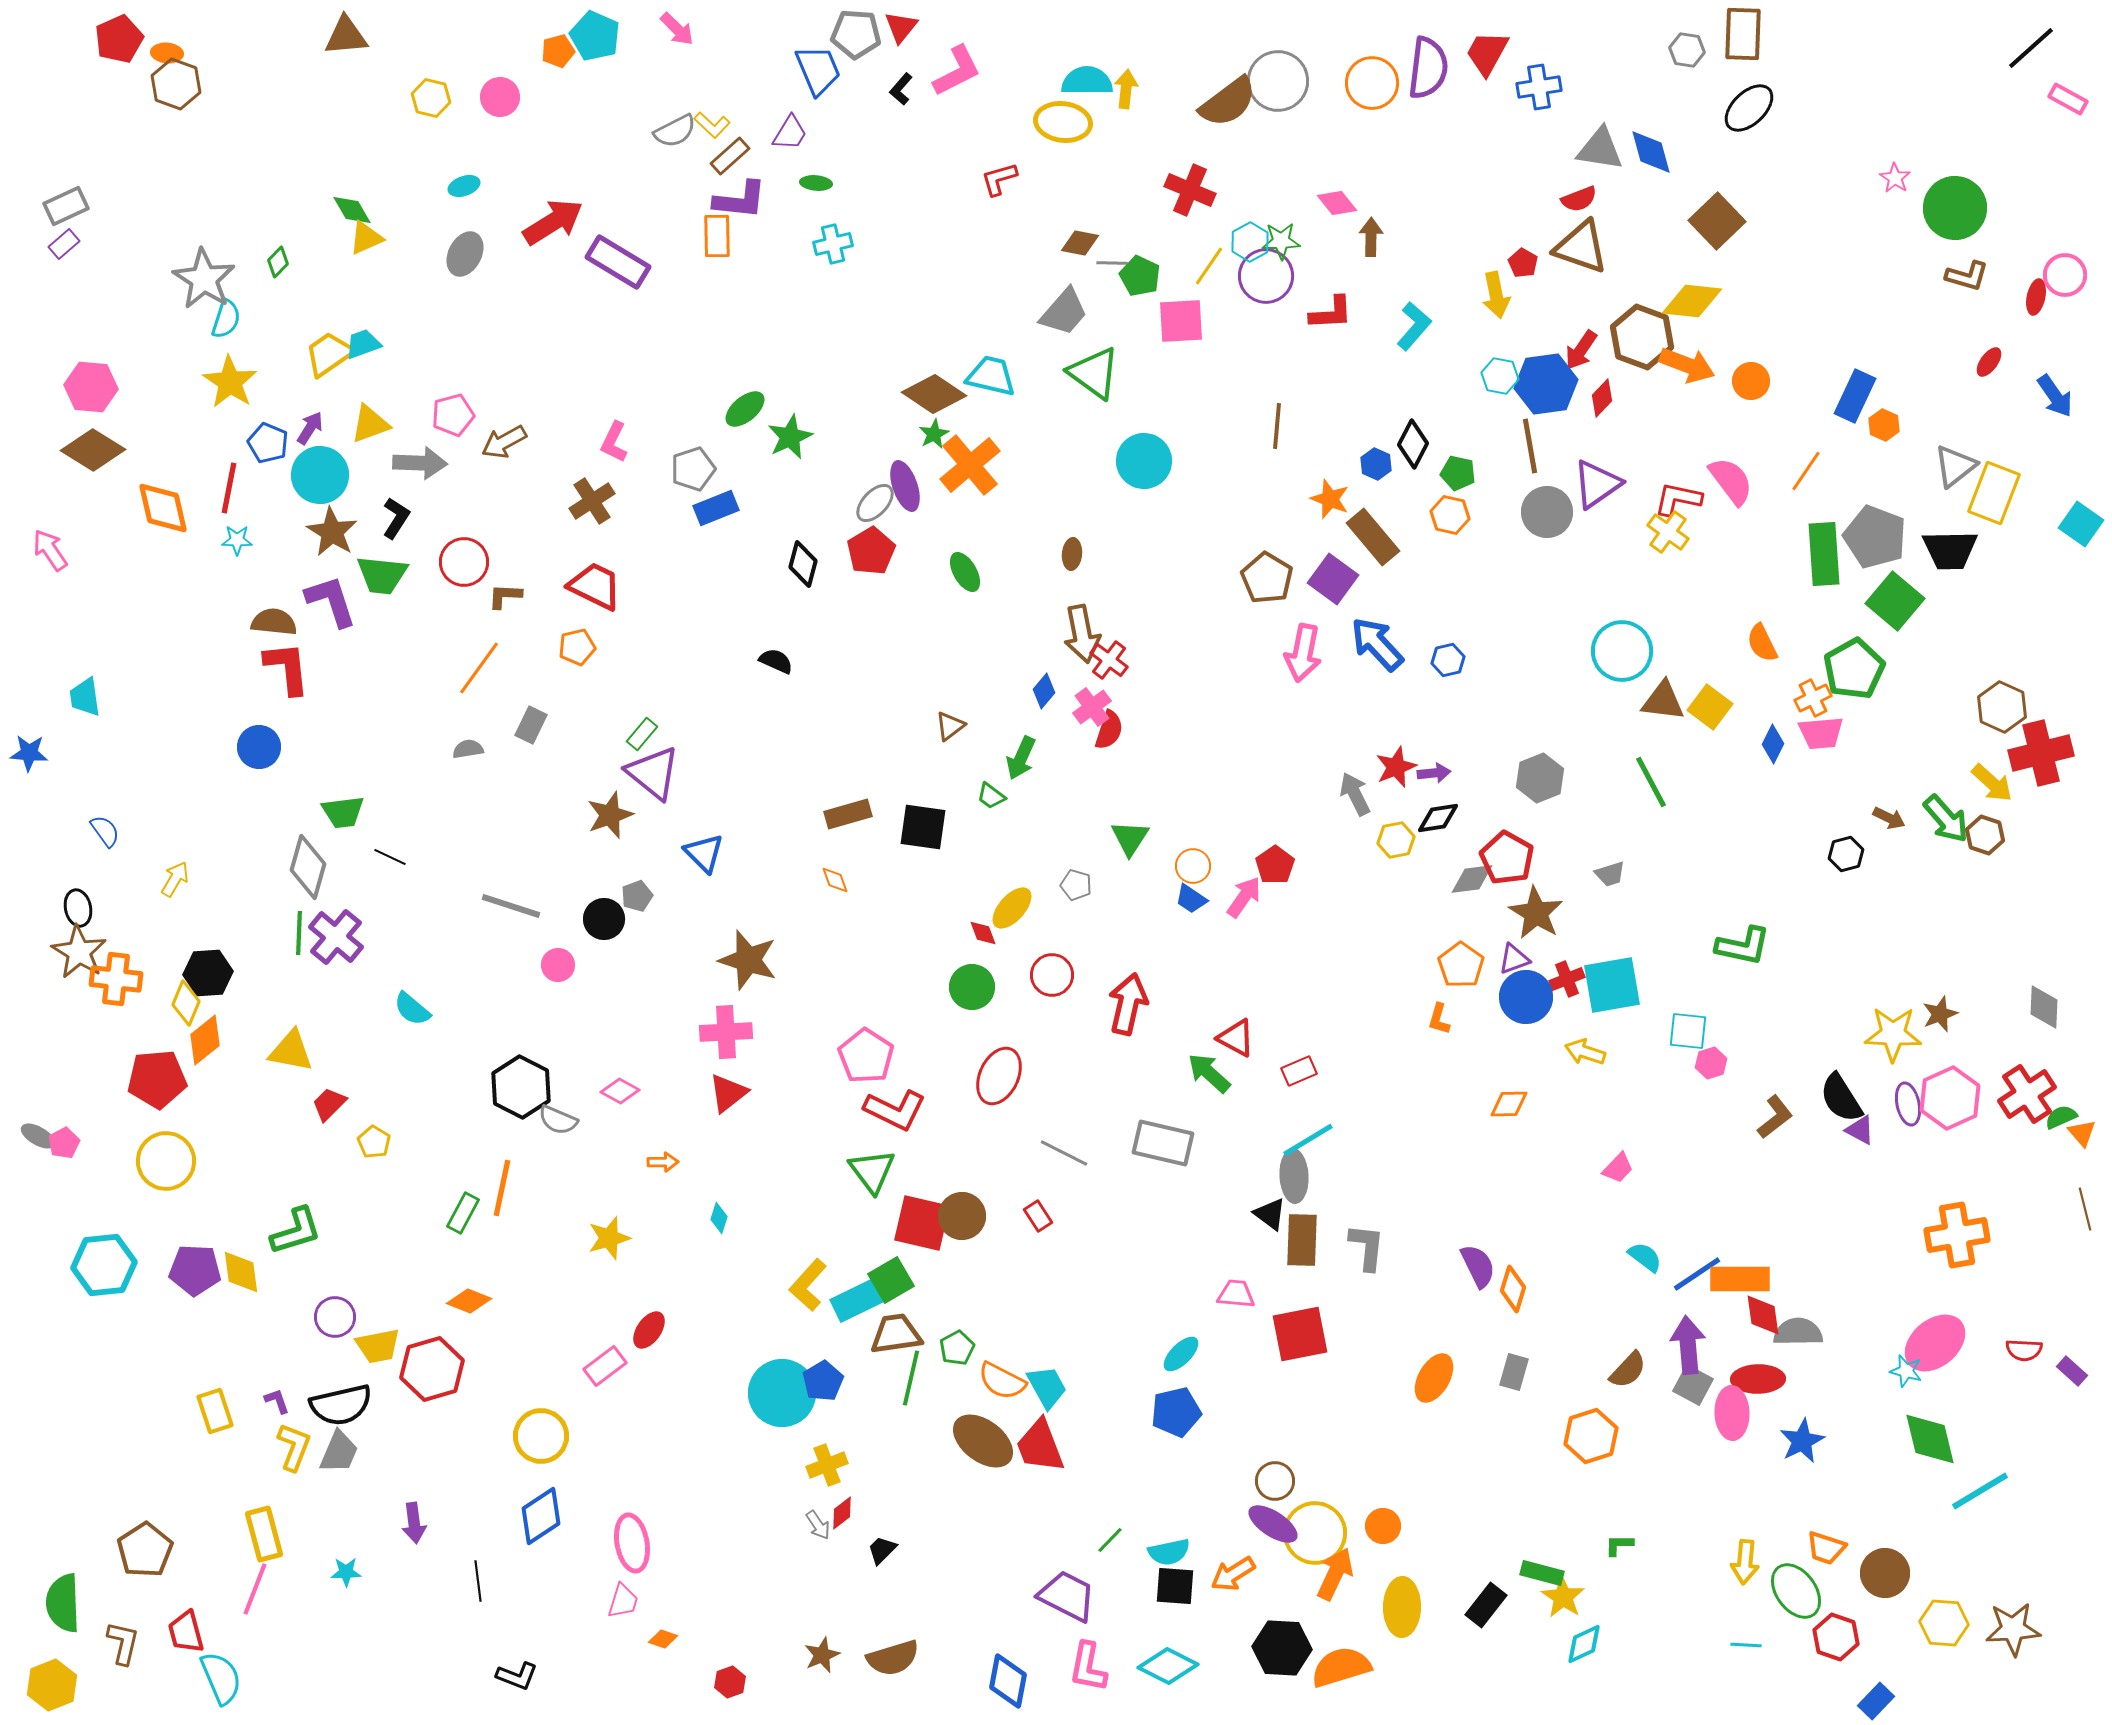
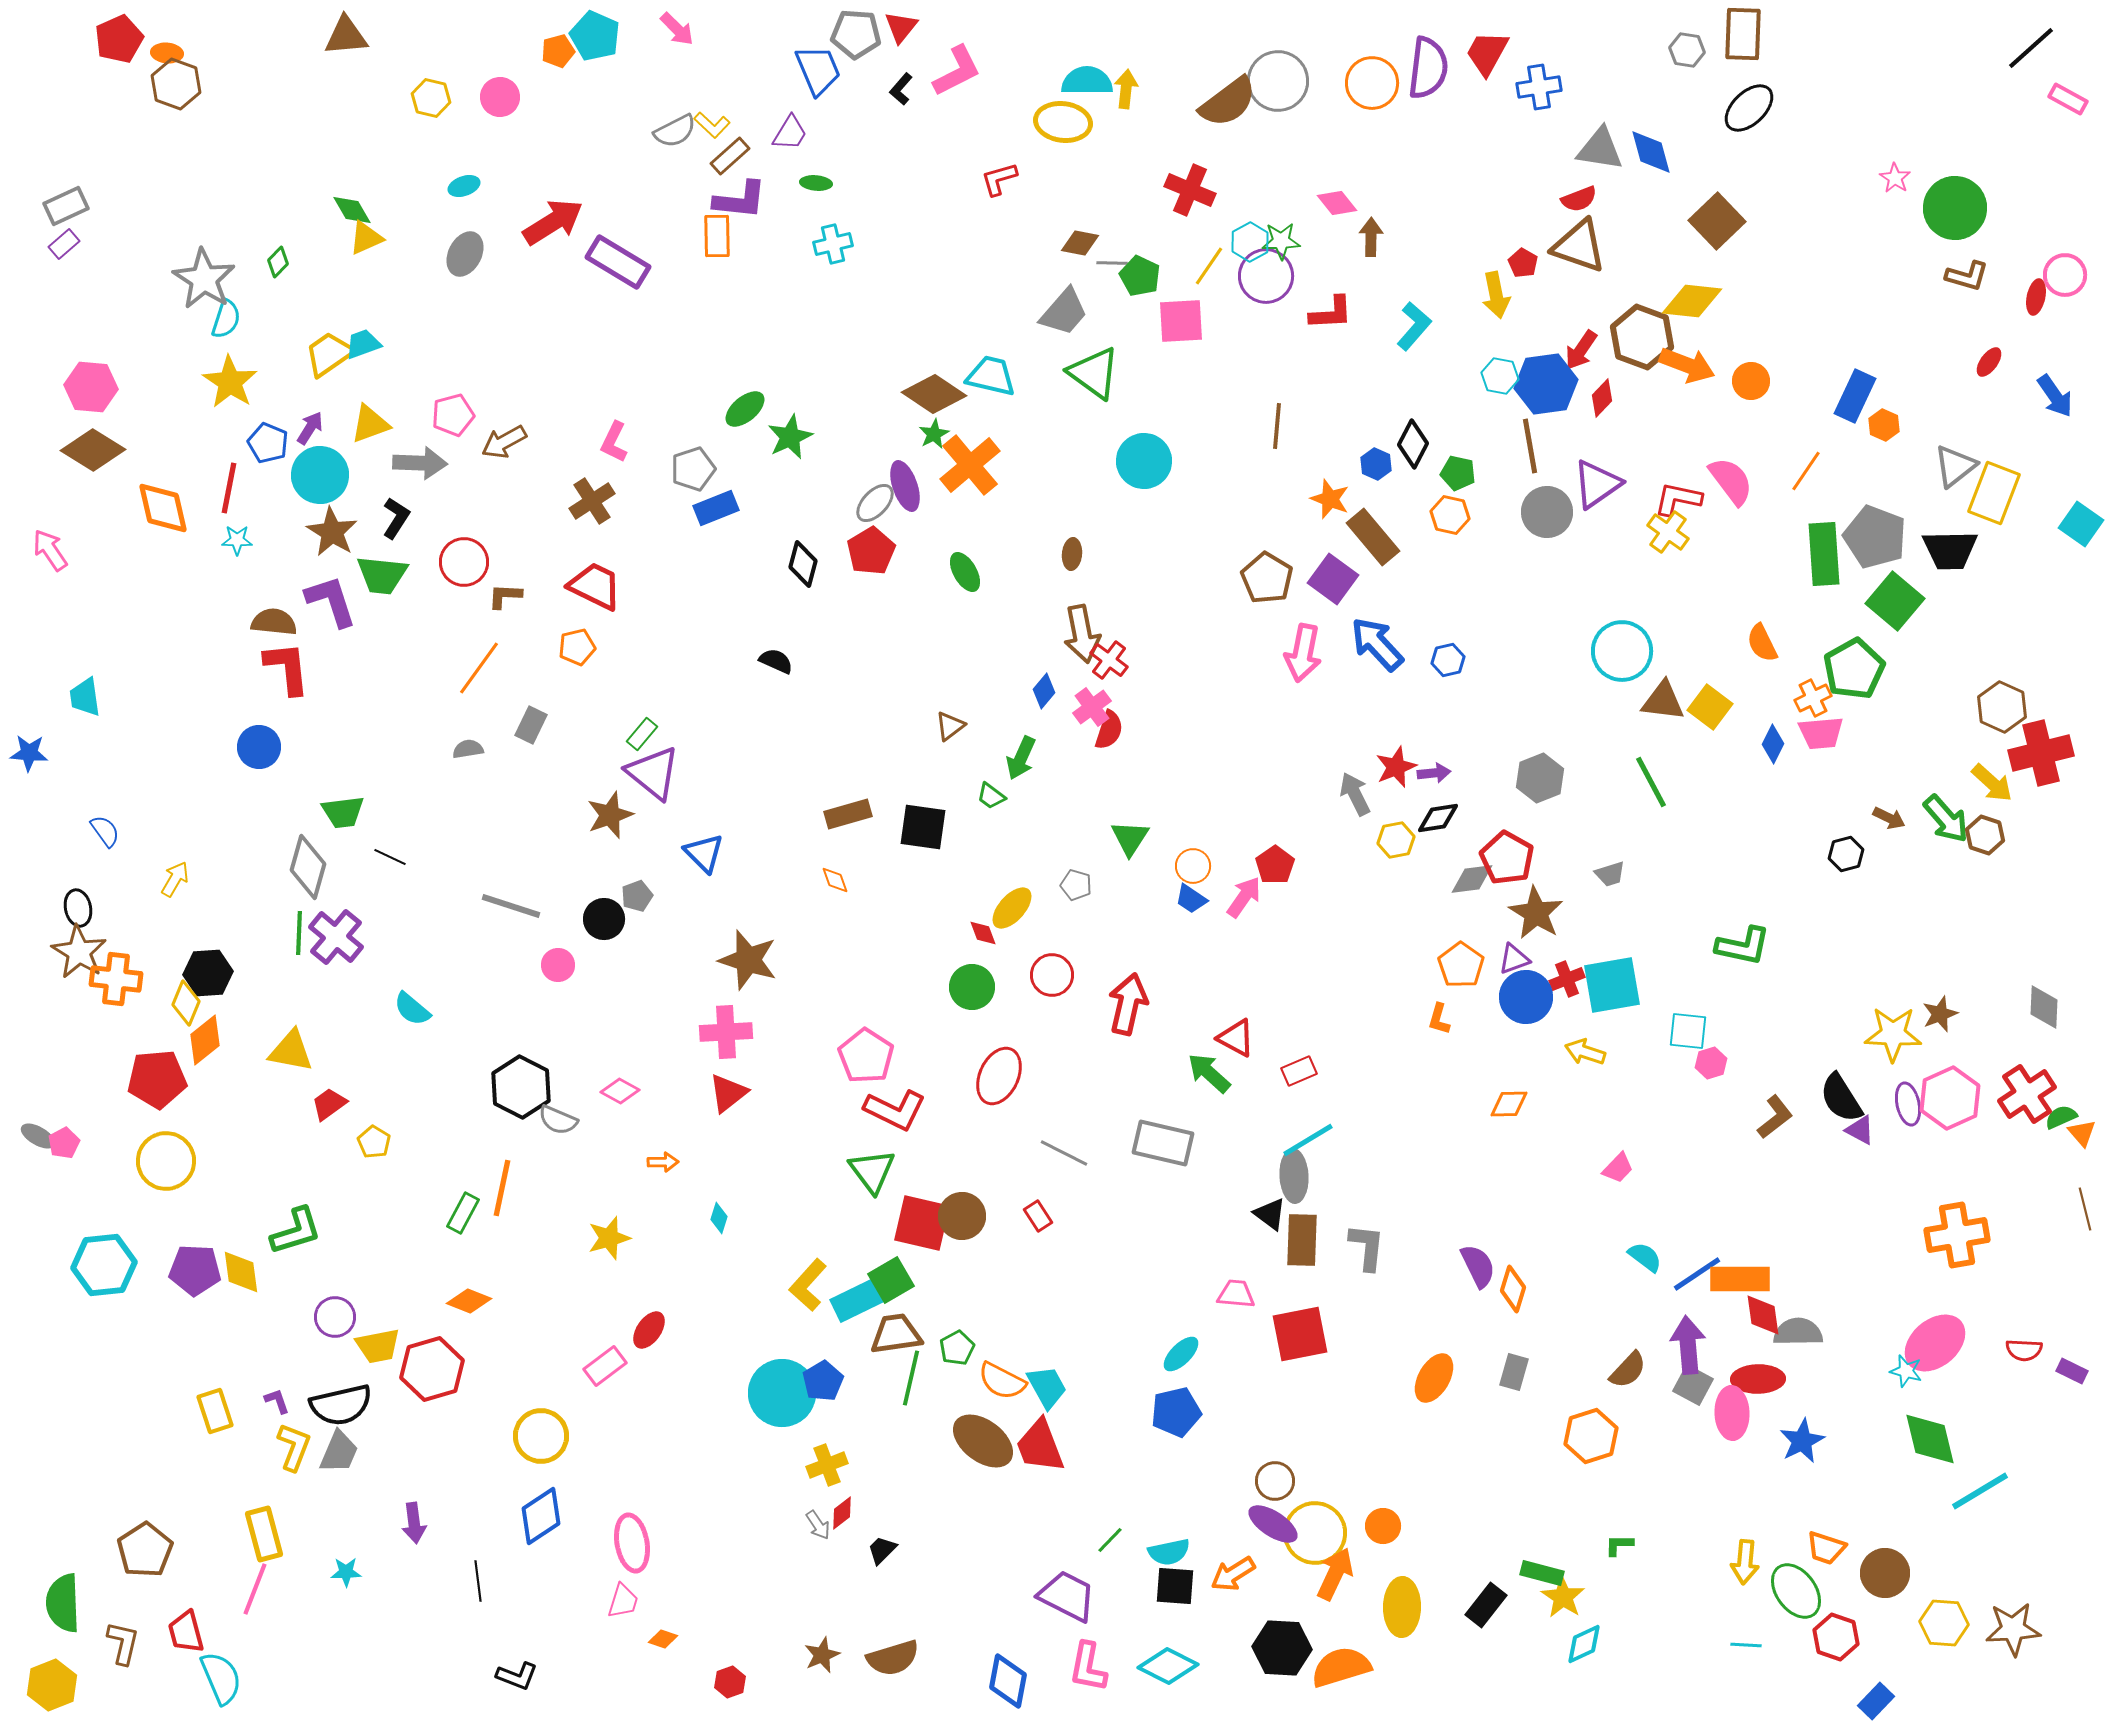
brown triangle at (1581, 247): moved 2 px left, 1 px up
red trapezoid at (329, 1104): rotated 9 degrees clockwise
purple rectangle at (2072, 1371): rotated 16 degrees counterclockwise
